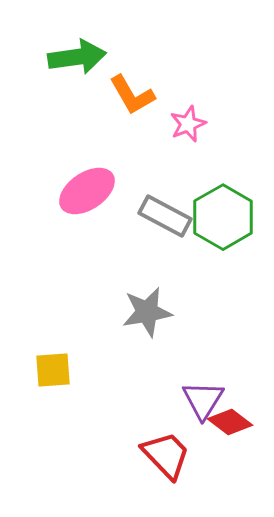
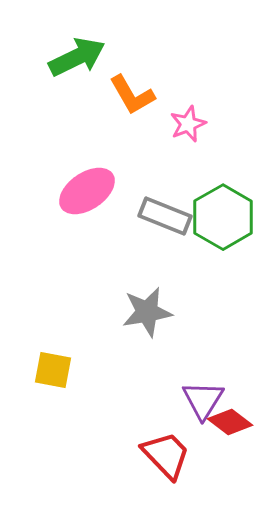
green arrow: rotated 18 degrees counterclockwise
gray rectangle: rotated 6 degrees counterclockwise
yellow square: rotated 15 degrees clockwise
